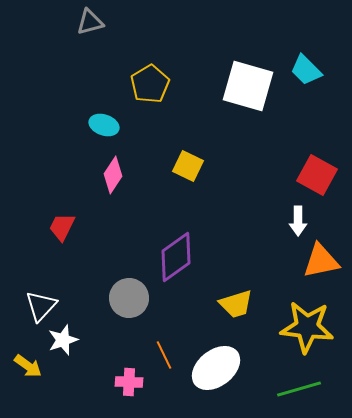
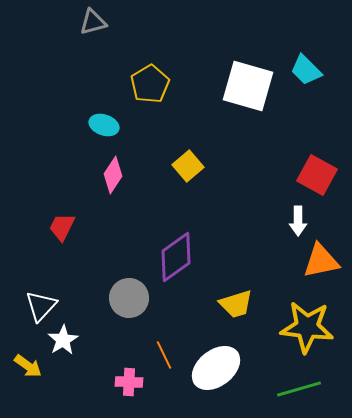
gray triangle: moved 3 px right
yellow square: rotated 24 degrees clockwise
white star: rotated 12 degrees counterclockwise
